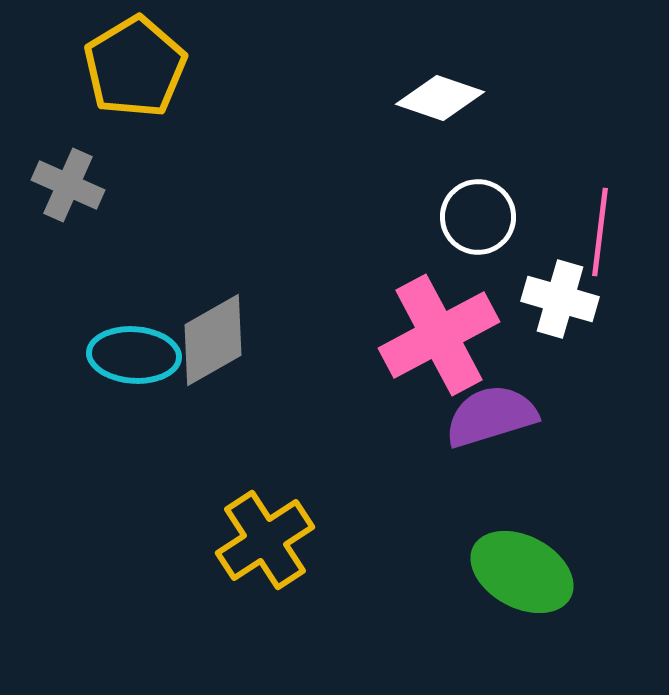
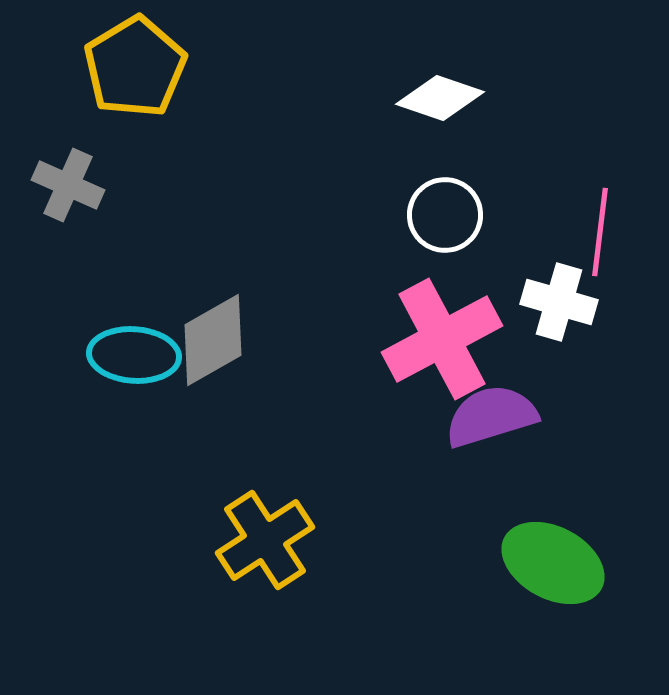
white circle: moved 33 px left, 2 px up
white cross: moved 1 px left, 3 px down
pink cross: moved 3 px right, 4 px down
green ellipse: moved 31 px right, 9 px up
